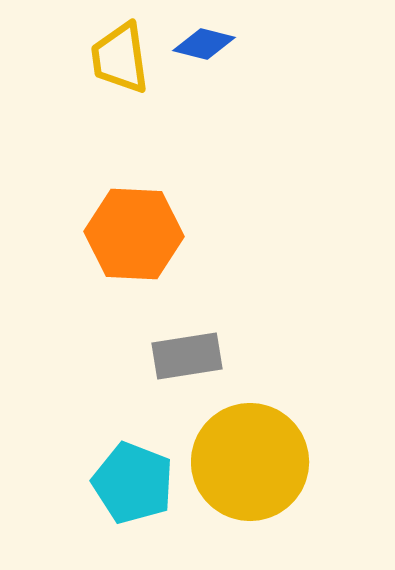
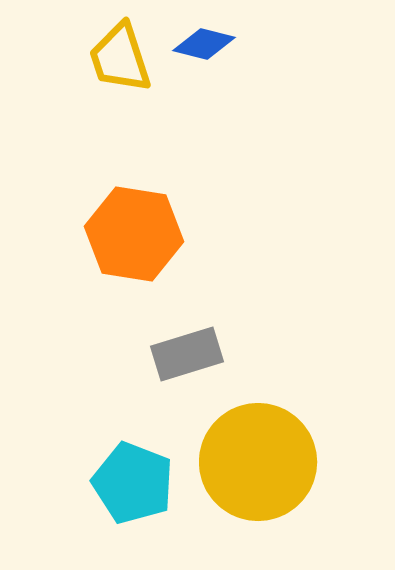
yellow trapezoid: rotated 10 degrees counterclockwise
orange hexagon: rotated 6 degrees clockwise
gray rectangle: moved 2 px up; rotated 8 degrees counterclockwise
yellow circle: moved 8 px right
